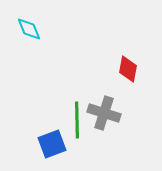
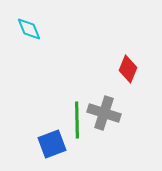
red diamond: rotated 12 degrees clockwise
